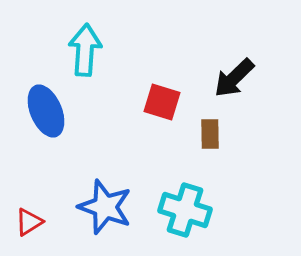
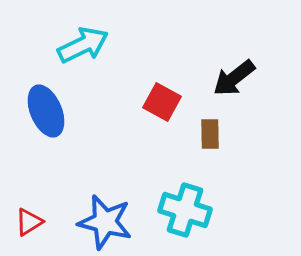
cyan arrow: moved 2 px left, 5 px up; rotated 60 degrees clockwise
black arrow: rotated 6 degrees clockwise
red square: rotated 12 degrees clockwise
blue star: moved 15 px down; rotated 6 degrees counterclockwise
